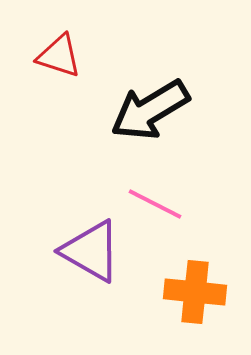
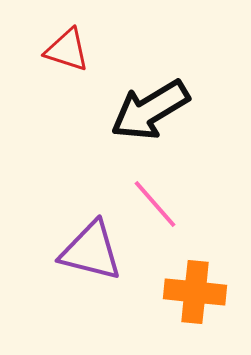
red triangle: moved 8 px right, 6 px up
pink line: rotated 22 degrees clockwise
purple triangle: rotated 16 degrees counterclockwise
